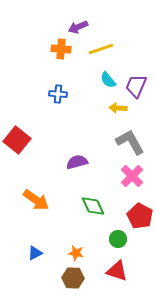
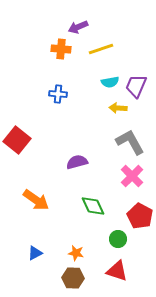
cyan semicircle: moved 2 px right, 2 px down; rotated 60 degrees counterclockwise
